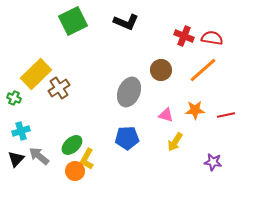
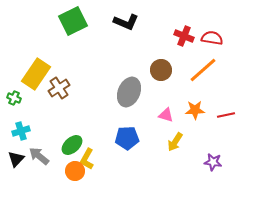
yellow rectangle: rotated 12 degrees counterclockwise
